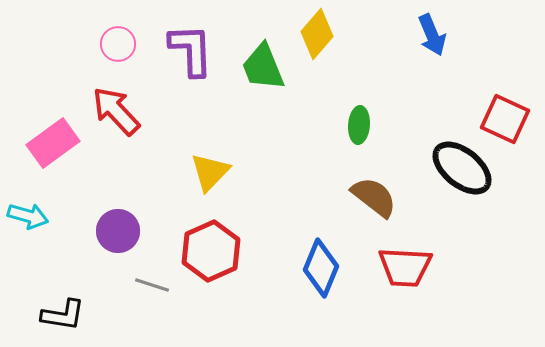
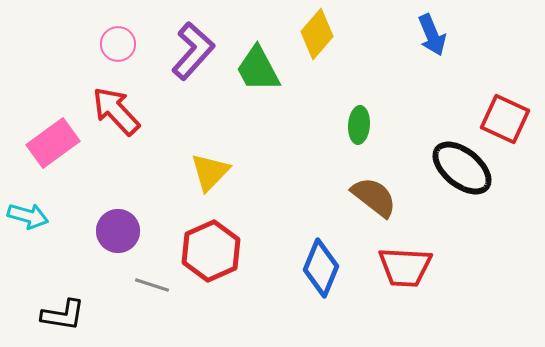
purple L-shape: moved 2 px right, 1 px down; rotated 44 degrees clockwise
green trapezoid: moved 5 px left, 2 px down; rotated 6 degrees counterclockwise
